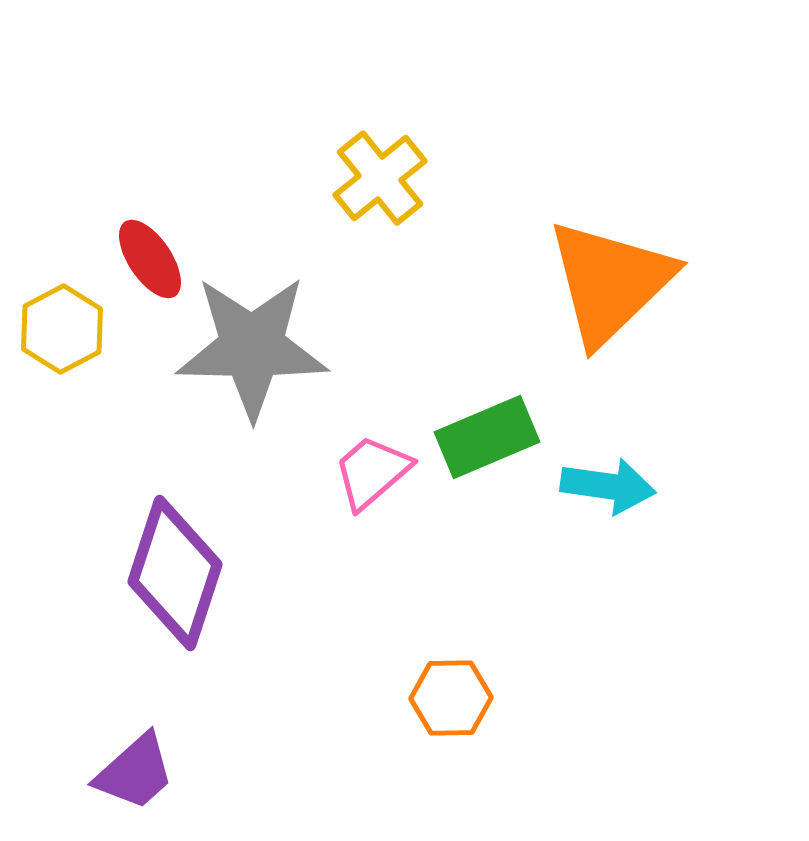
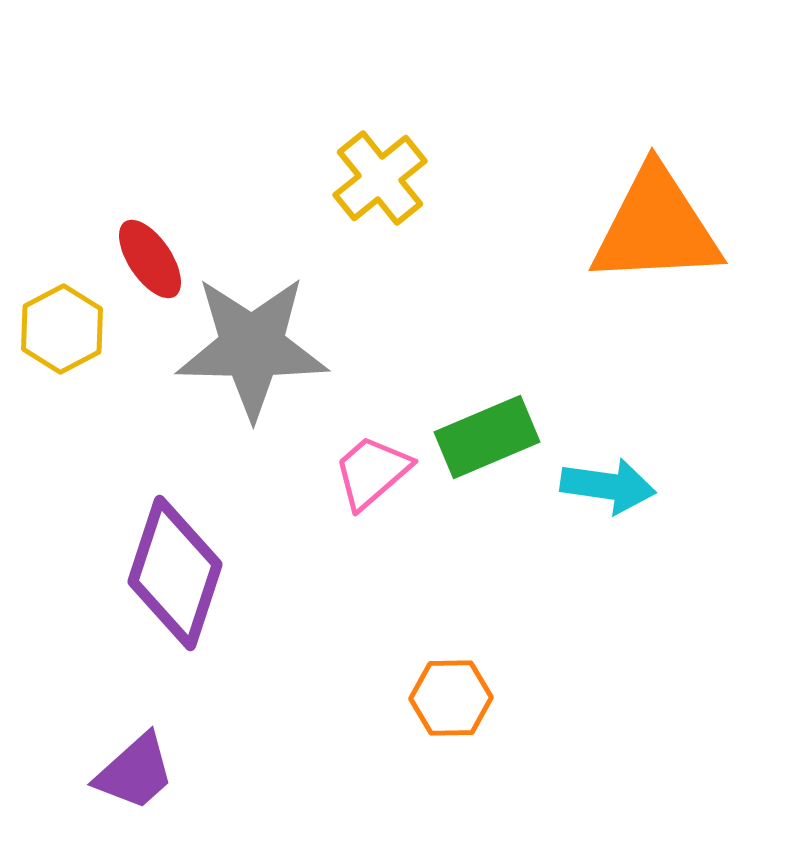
orange triangle: moved 46 px right, 55 px up; rotated 41 degrees clockwise
